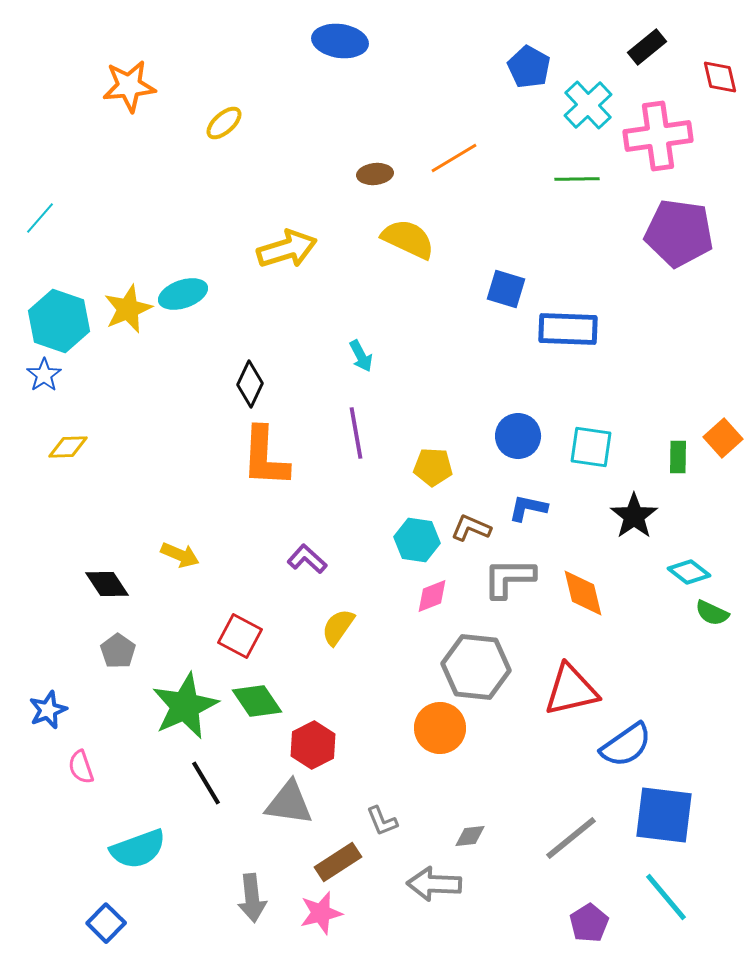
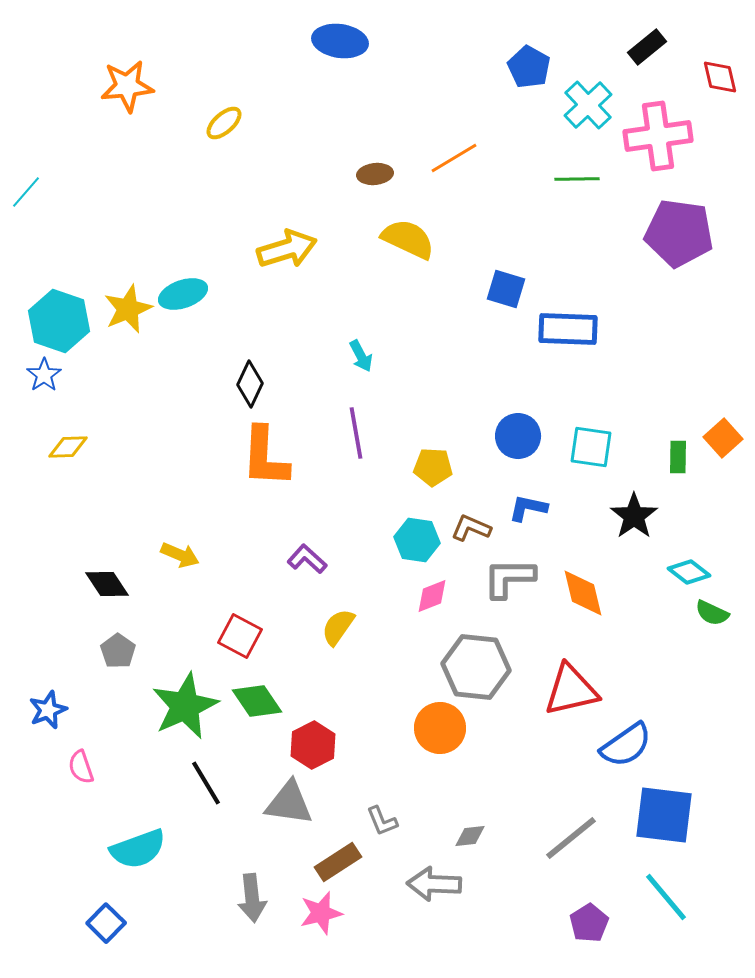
orange star at (129, 86): moved 2 px left
cyan line at (40, 218): moved 14 px left, 26 px up
